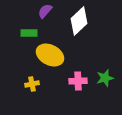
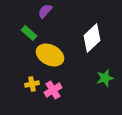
white diamond: moved 13 px right, 17 px down
green rectangle: rotated 42 degrees clockwise
pink cross: moved 25 px left, 9 px down; rotated 30 degrees counterclockwise
